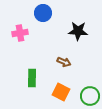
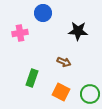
green rectangle: rotated 18 degrees clockwise
green circle: moved 2 px up
